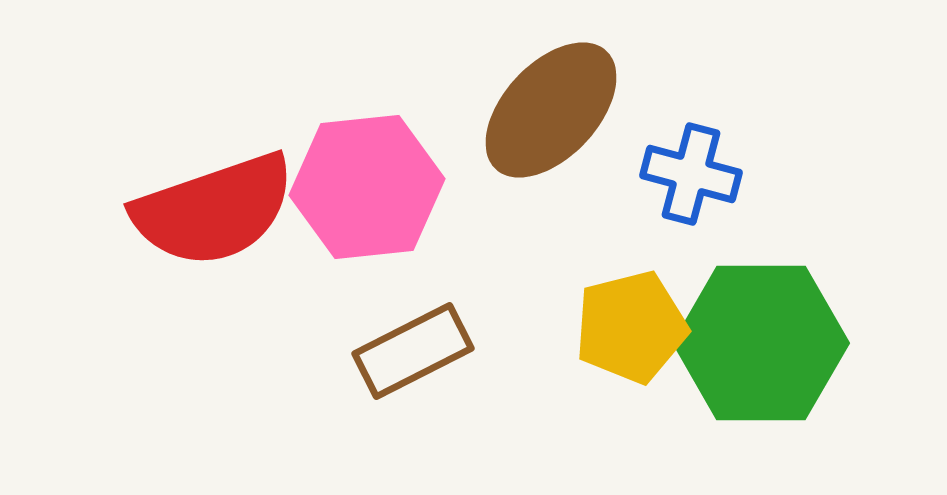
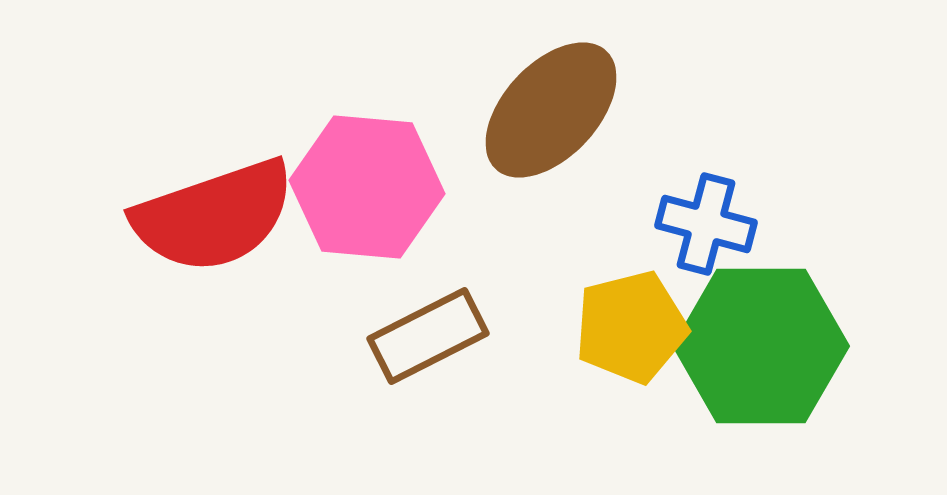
blue cross: moved 15 px right, 50 px down
pink hexagon: rotated 11 degrees clockwise
red semicircle: moved 6 px down
green hexagon: moved 3 px down
brown rectangle: moved 15 px right, 15 px up
